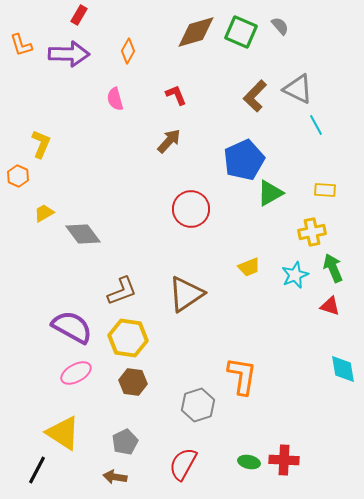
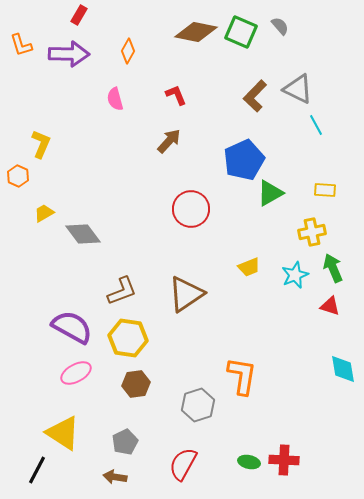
brown diamond at (196, 32): rotated 27 degrees clockwise
brown hexagon at (133, 382): moved 3 px right, 2 px down; rotated 16 degrees counterclockwise
